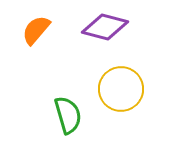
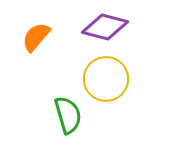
orange semicircle: moved 7 px down
yellow circle: moved 15 px left, 10 px up
